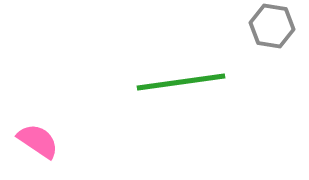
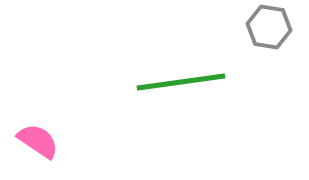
gray hexagon: moved 3 px left, 1 px down
